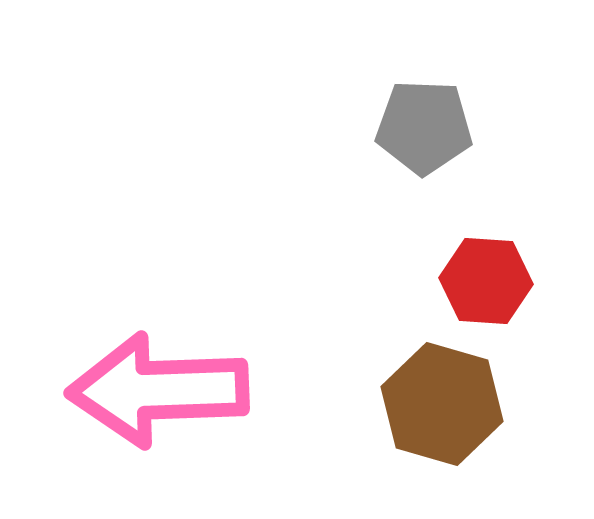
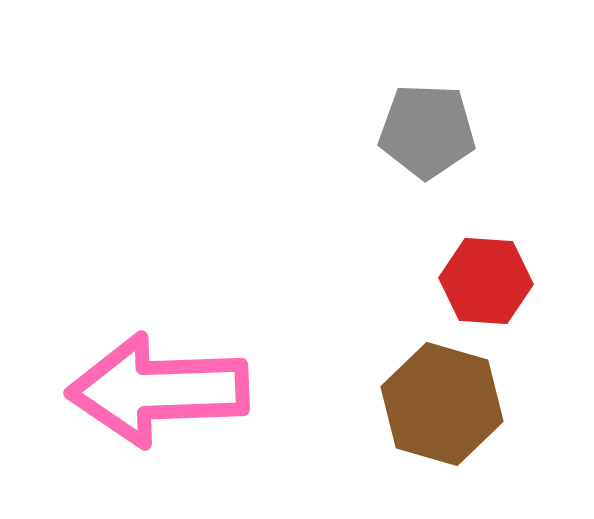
gray pentagon: moved 3 px right, 4 px down
